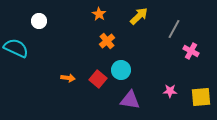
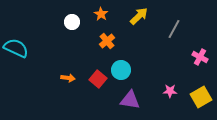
orange star: moved 2 px right
white circle: moved 33 px right, 1 px down
pink cross: moved 9 px right, 6 px down
yellow square: rotated 25 degrees counterclockwise
